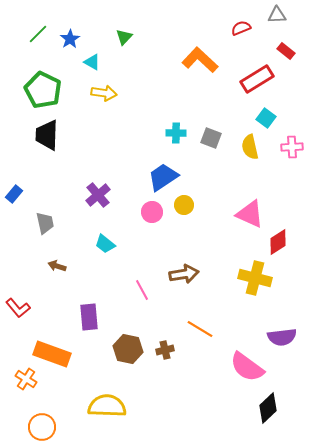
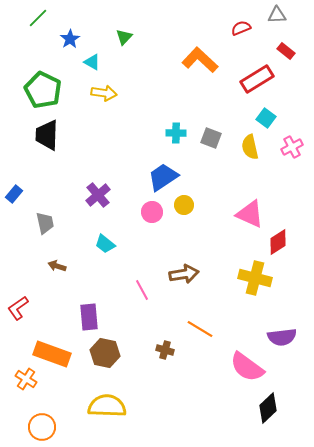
green line at (38, 34): moved 16 px up
pink cross at (292, 147): rotated 25 degrees counterclockwise
red L-shape at (18, 308): rotated 95 degrees clockwise
brown hexagon at (128, 349): moved 23 px left, 4 px down
brown cross at (165, 350): rotated 30 degrees clockwise
